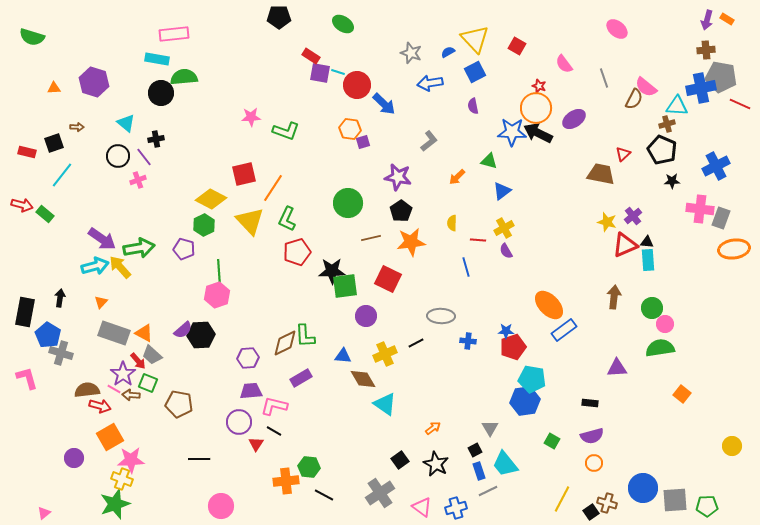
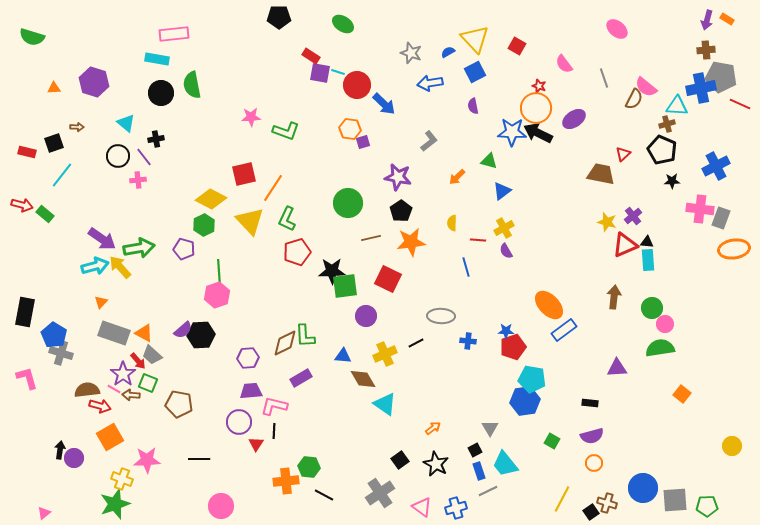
green semicircle at (184, 77): moved 8 px right, 8 px down; rotated 96 degrees counterclockwise
pink cross at (138, 180): rotated 14 degrees clockwise
black arrow at (60, 298): moved 152 px down
blue pentagon at (48, 335): moved 6 px right
black line at (274, 431): rotated 63 degrees clockwise
pink star at (131, 460): moved 16 px right
